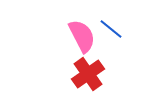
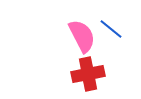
red cross: rotated 24 degrees clockwise
